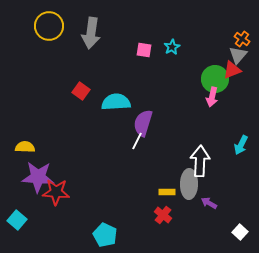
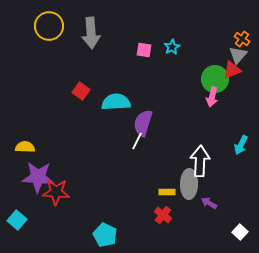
gray arrow: rotated 12 degrees counterclockwise
